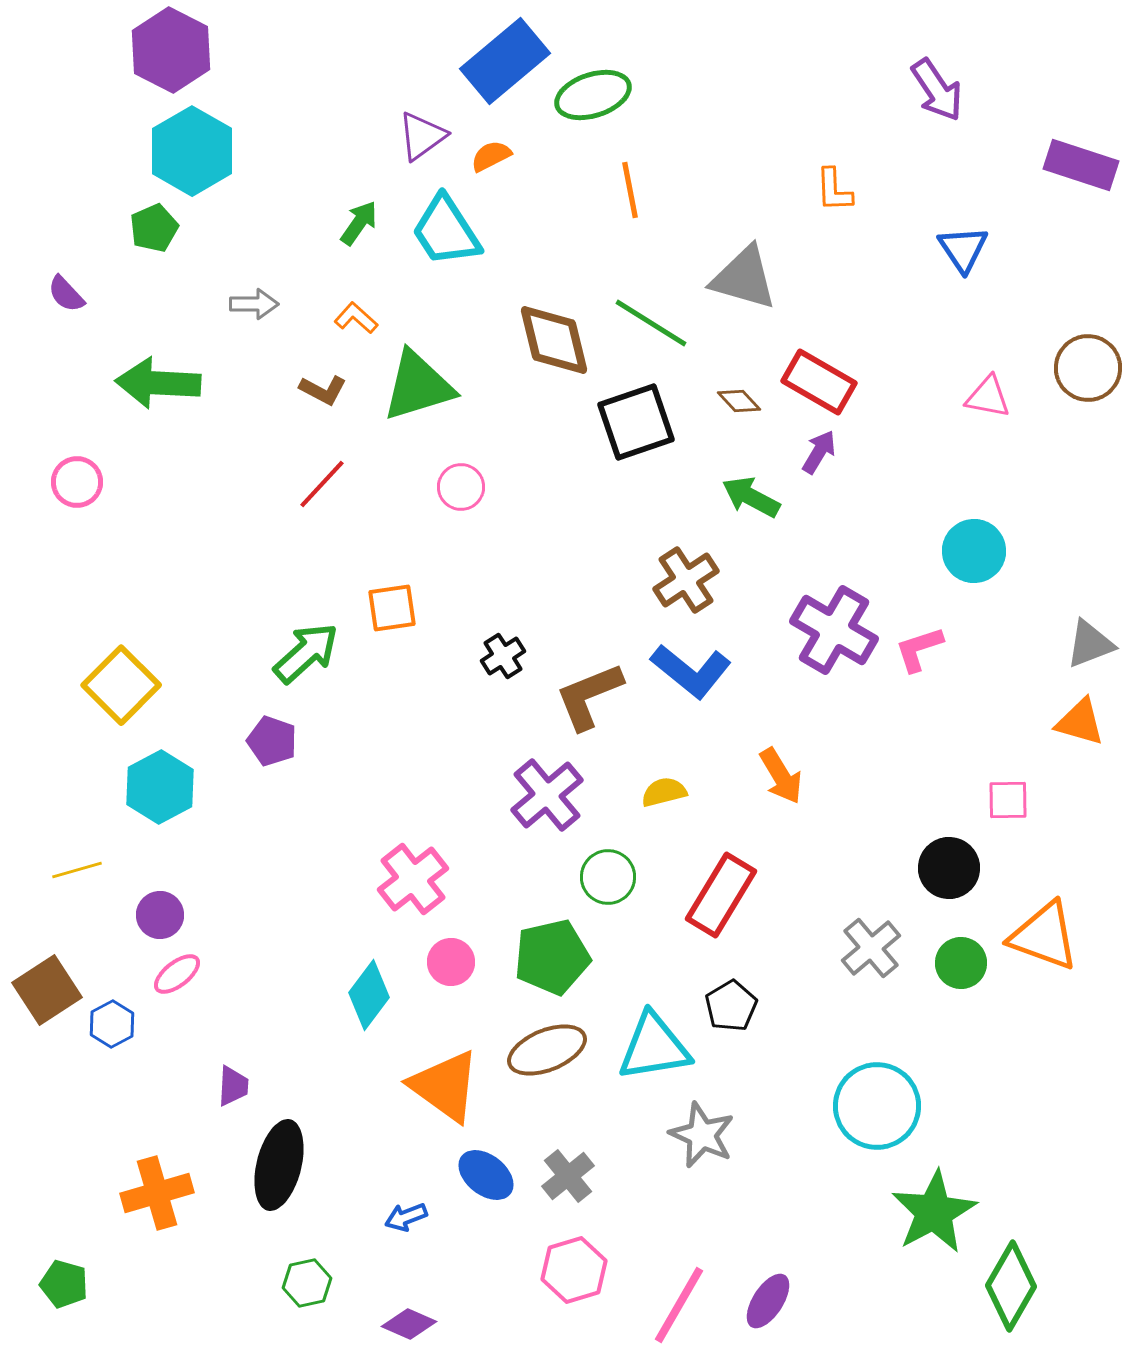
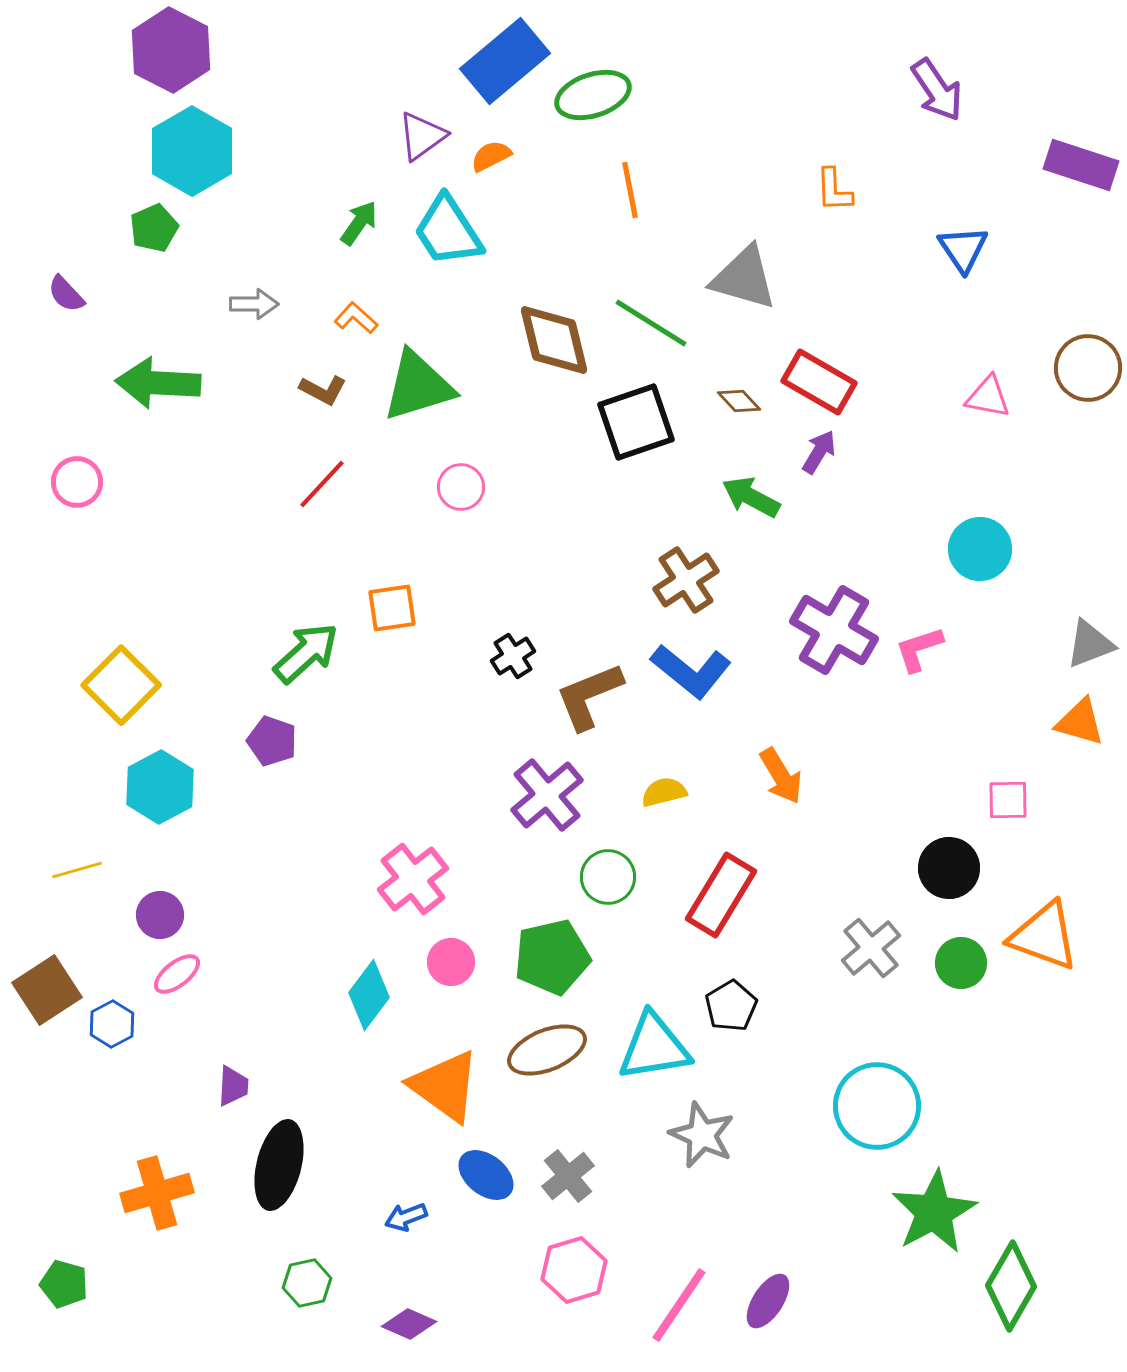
cyan trapezoid at (446, 231): moved 2 px right
cyan circle at (974, 551): moved 6 px right, 2 px up
black cross at (503, 656): moved 10 px right
pink line at (679, 1305): rotated 4 degrees clockwise
